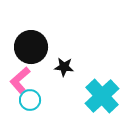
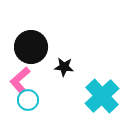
cyan circle: moved 2 px left
